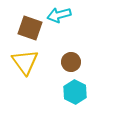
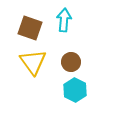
cyan arrow: moved 5 px right, 5 px down; rotated 110 degrees clockwise
yellow triangle: moved 8 px right
cyan hexagon: moved 2 px up
